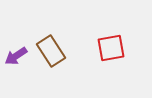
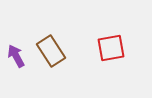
purple arrow: rotated 95 degrees clockwise
